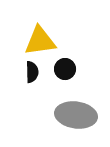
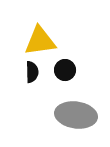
black circle: moved 1 px down
